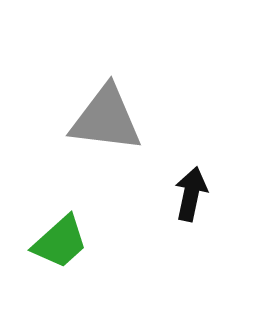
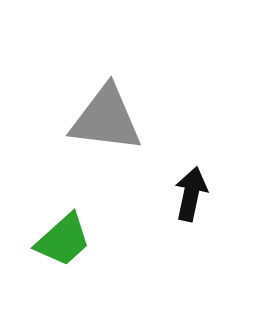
green trapezoid: moved 3 px right, 2 px up
